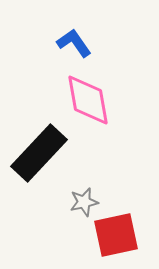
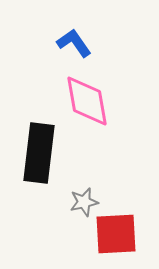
pink diamond: moved 1 px left, 1 px down
black rectangle: rotated 36 degrees counterclockwise
red square: moved 1 px up; rotated 9 degrees clockwise
